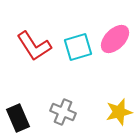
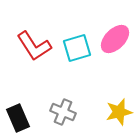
cyan square: moved 1 px left, 1 px down
